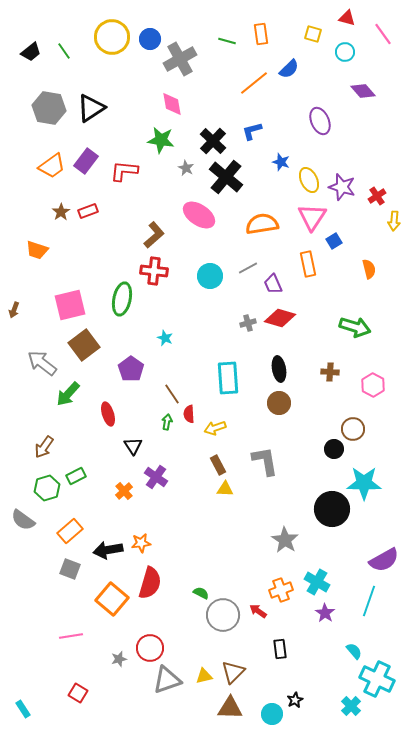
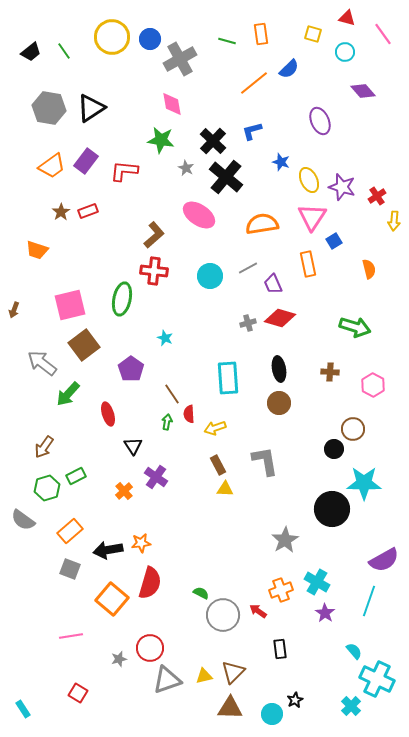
gray star at (285, 540): rotated 8 degrees clockwise
